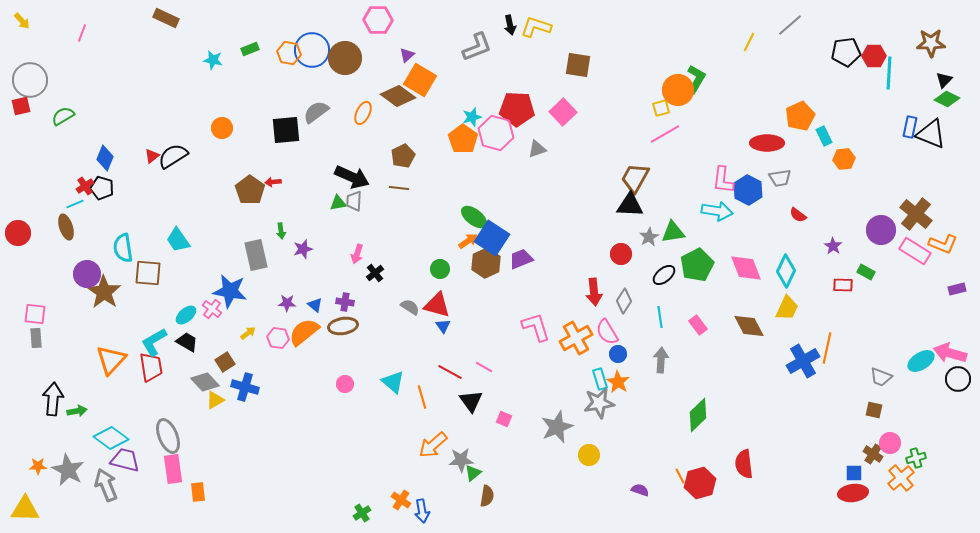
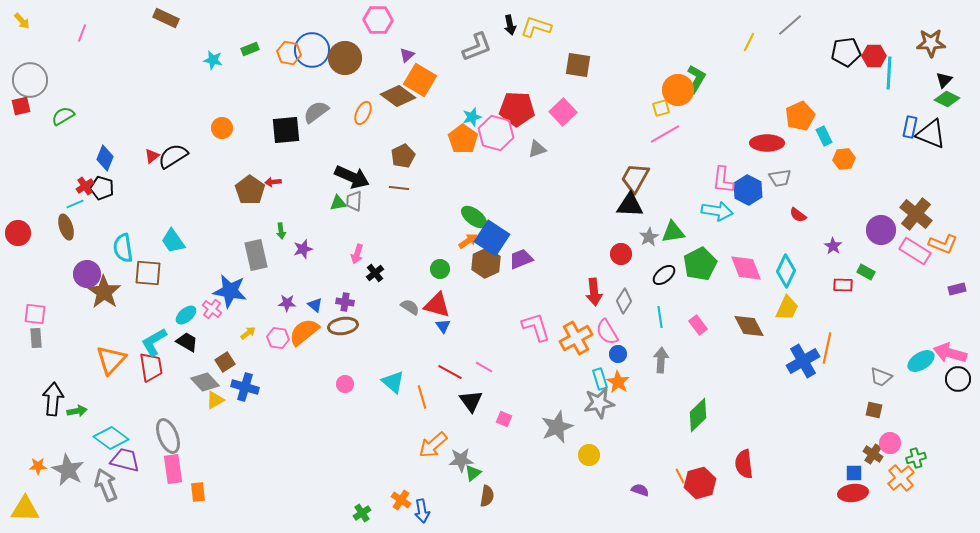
cyan trapezoid at (178, 240): moved 5 px left, 1 px down
green pentagon at (697, 265): moved 3 px right, 1 px up
